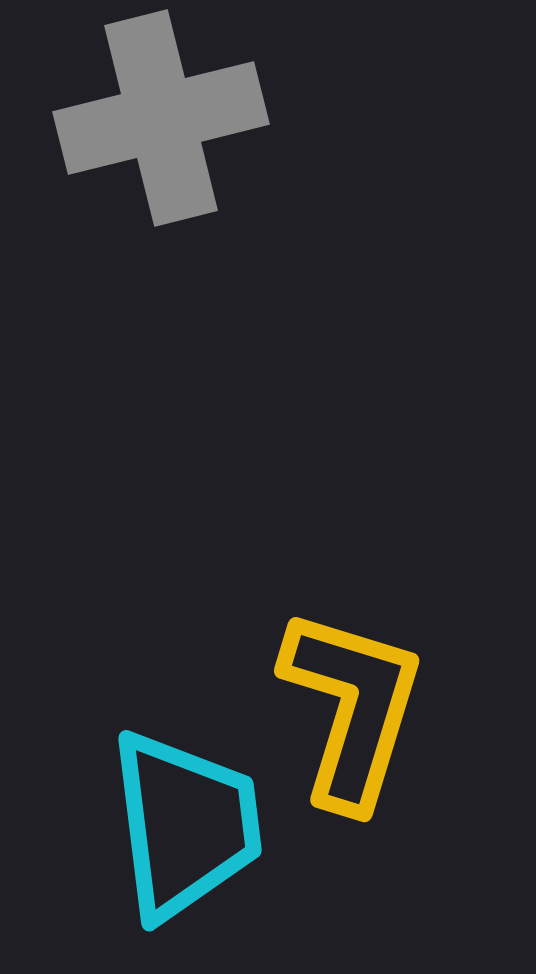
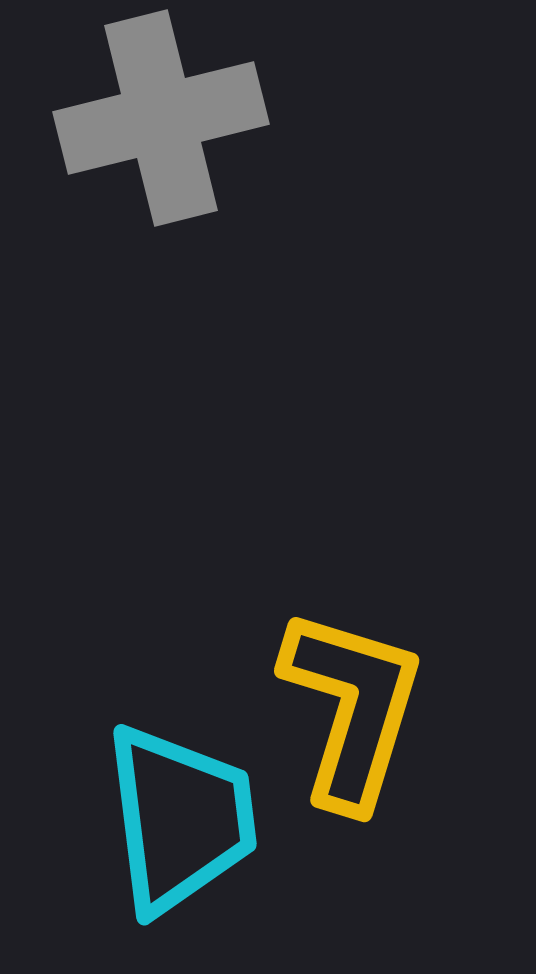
cyan trapezoid: moved 5 px left, 6 px up
